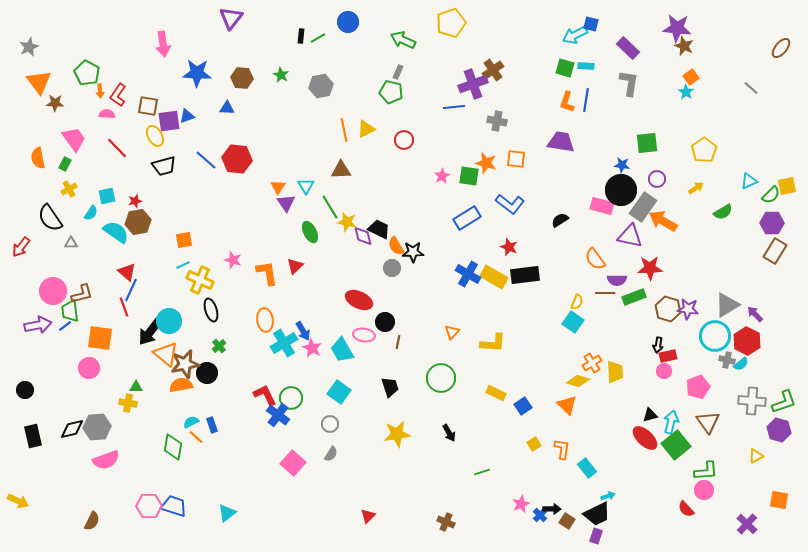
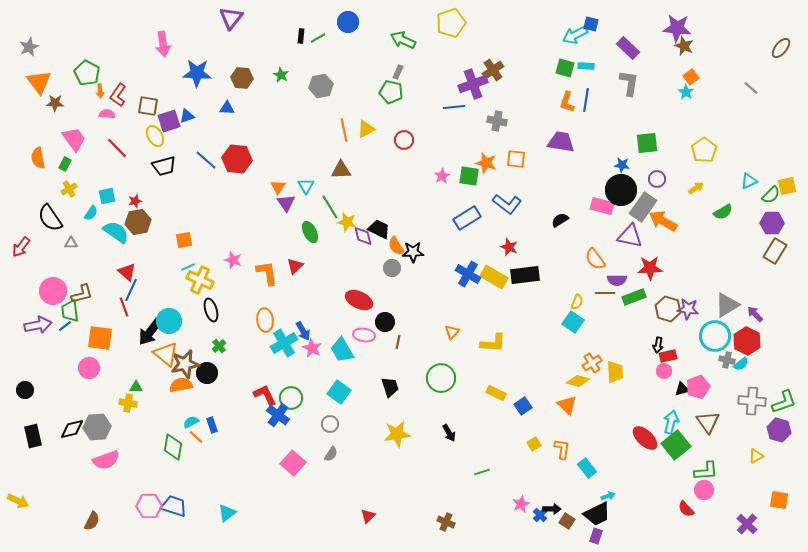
purple square at (169, 121): rotated 10 degrees counterclockwise
blue L-shape at (510, 204): moved 3 px left
cyan line at (183, 265): moved 5 px right, 2 px down
black triangle at (650, 415): moved 32 px right, 26 px up
